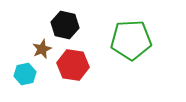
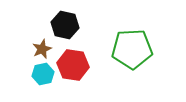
green pentagon: moved 1 px right, 9 px down
cyan hexagon: moved 18 px right
